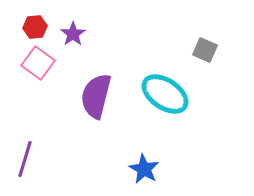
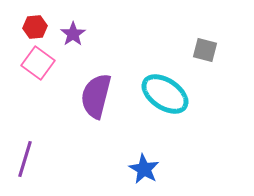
gray square: rotated 10 degrees counterclockwise
